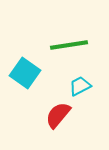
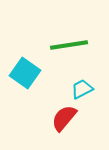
cyan trapezoid: moved 2 px right, 3 px down
red semicircle: moved 6 px right, 3 px down
